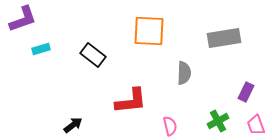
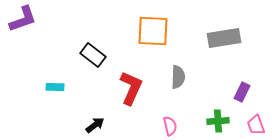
orange square: moved 4 px right
cyan rectangle: moved 14 px right, 38 px down; rotated 18 degrees clockwise
gray semicircle: moved 6 px left, 4 px down
purple rectangle: moved 4 px left
red L-shape: moved 13 px up; rotated 60 degrees counterclockwise
green cross: rotated 25 degrees clockwise
black arrow: moved 22 px right
